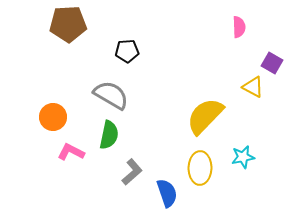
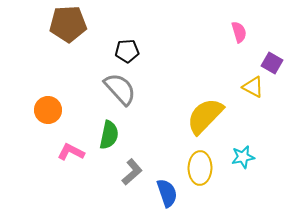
pink semicircle: moved 5 px down; rotated 15 degrees counterclockwise
gray semicircle: moved 9 px right, 6 px up; rotated 18 degrees clockwise
orange circle: moved 5 px left, 7 px up
